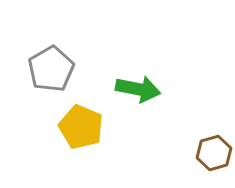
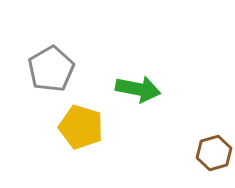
yellow pentagon: rotated 6 degrees counterclockwise
